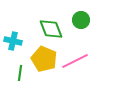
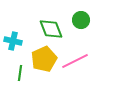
yellow pentagon: rotated 25 degrees clockwise
